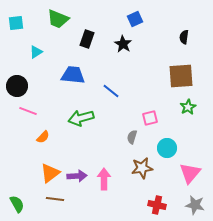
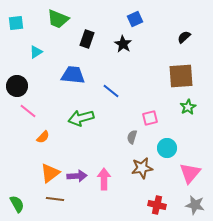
black semicircle: rotated 40 degrees clockwise
pink line: rotated 18 degrees clockwise
